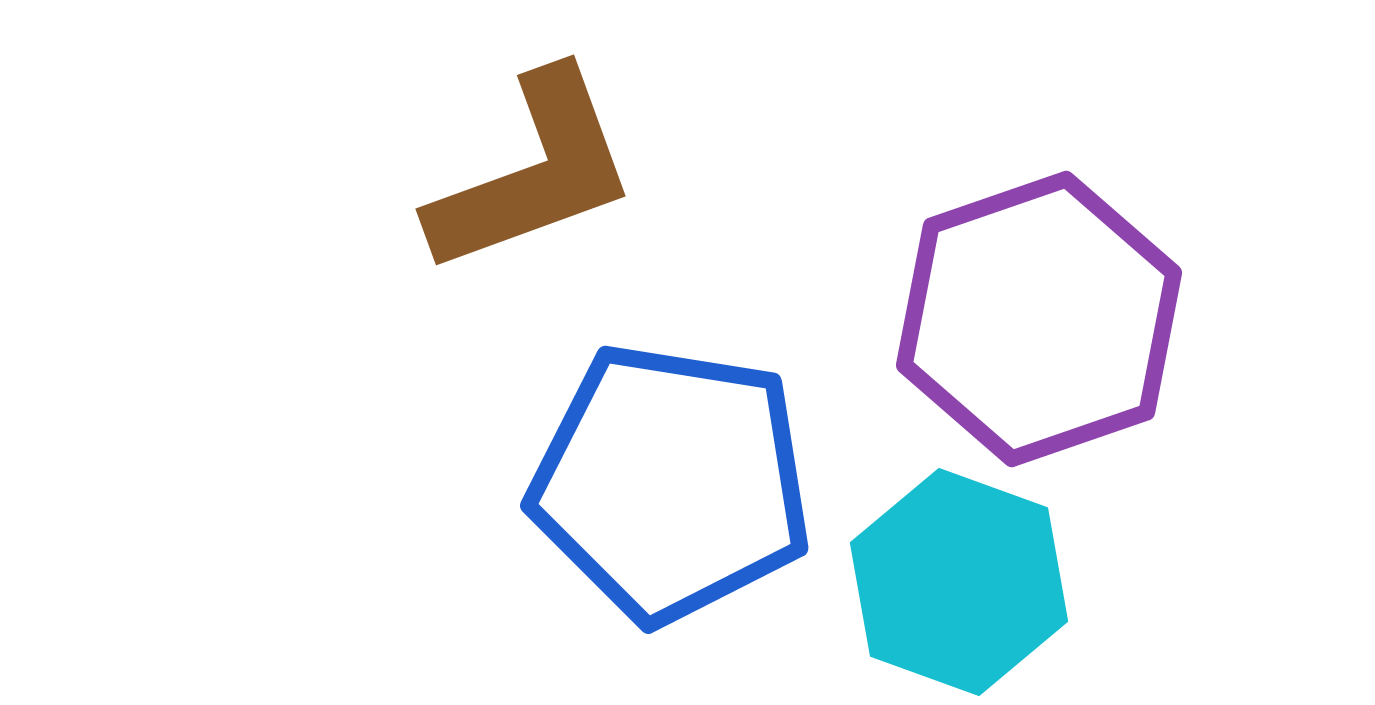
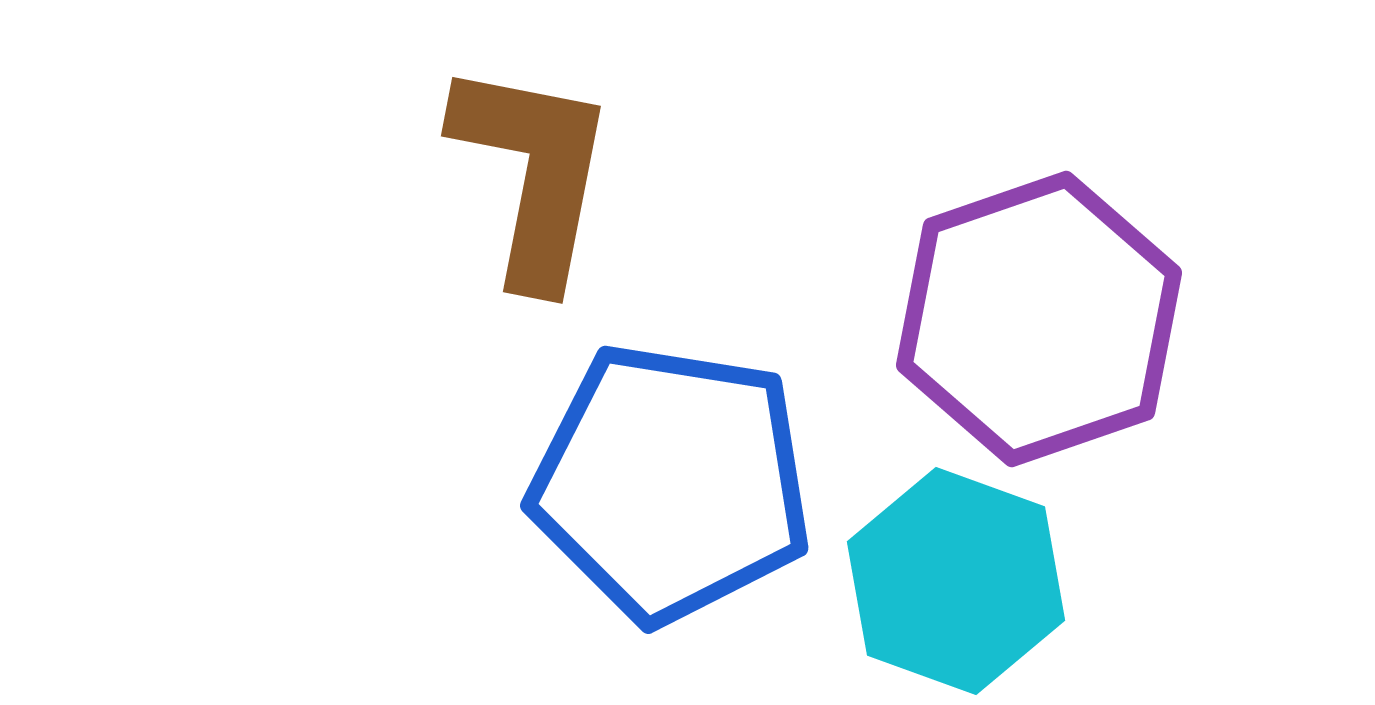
brown L-shape: rotated 59 degrees counterclockwise
cyan hexagon: moved 3 px left, 1 px up
